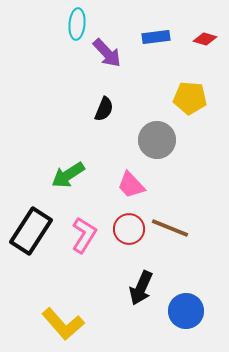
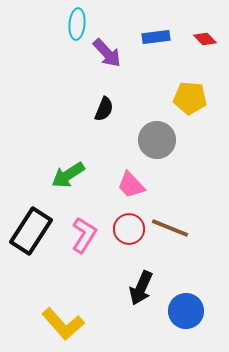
red diamond: rotated 30 degrees clockwise
